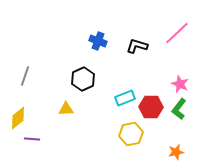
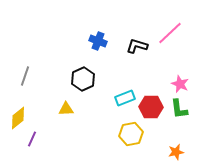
pink line: moved 7 px left
green L-shape: rotated 45 degrees counterclockwise
purple line: rotated 70 degrees counterclockwise
